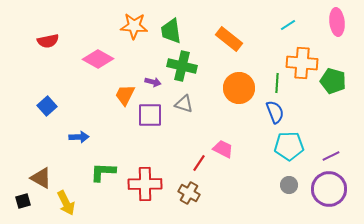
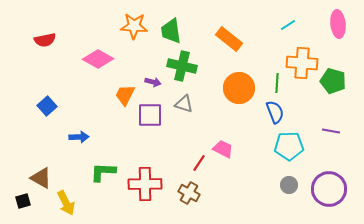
pink ellipse: moved 1 px right, 2 px down
red semicircle: moved 3 px left, 1 px up
purple line: moved 25 px up; rotated 36 degrees clockwise
